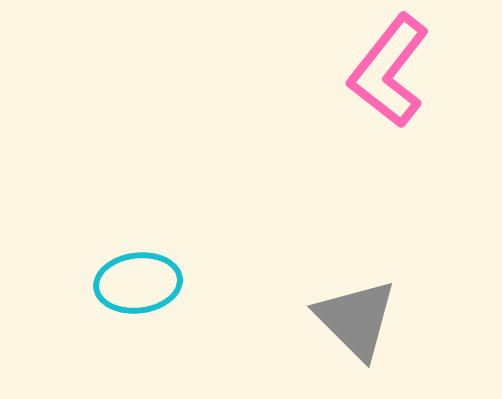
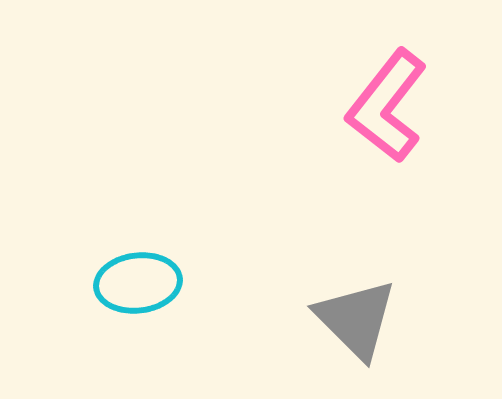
pink L-shape: moved 2 px left, 35 px down
